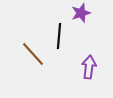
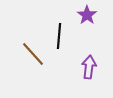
purple star: moved 6 px right, 2 px down; rotated 18 degrees counterclockwise
